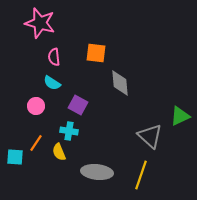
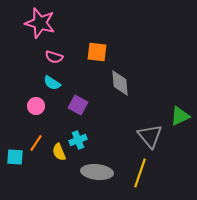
orange square: moved 1 px right, 1 px up
pink semicircle: rotated 66 degrees counterclockwise
cyan cross: moved 9 px right, 9 px down; rotated 30 degrees counterclockwise
gray triangle: rotated 8 degrees clockwise
yellow line: moved 1 px left, 2 px up
